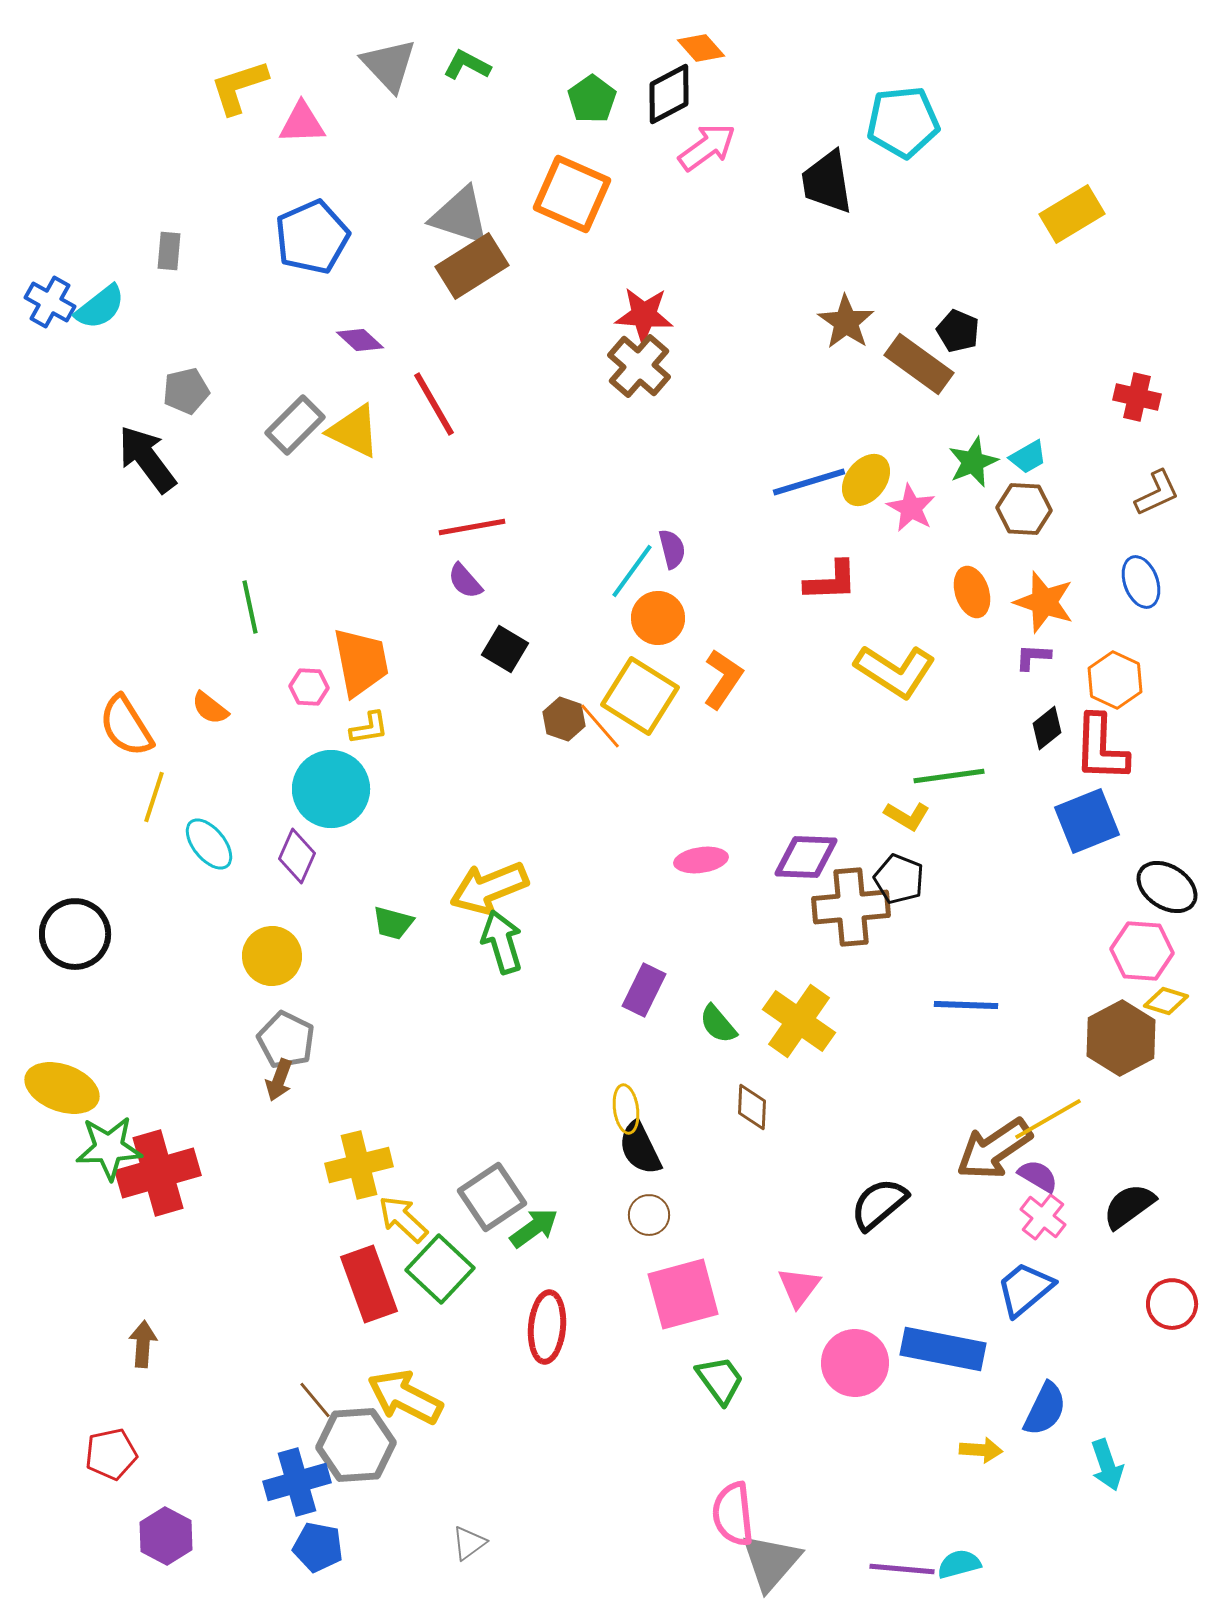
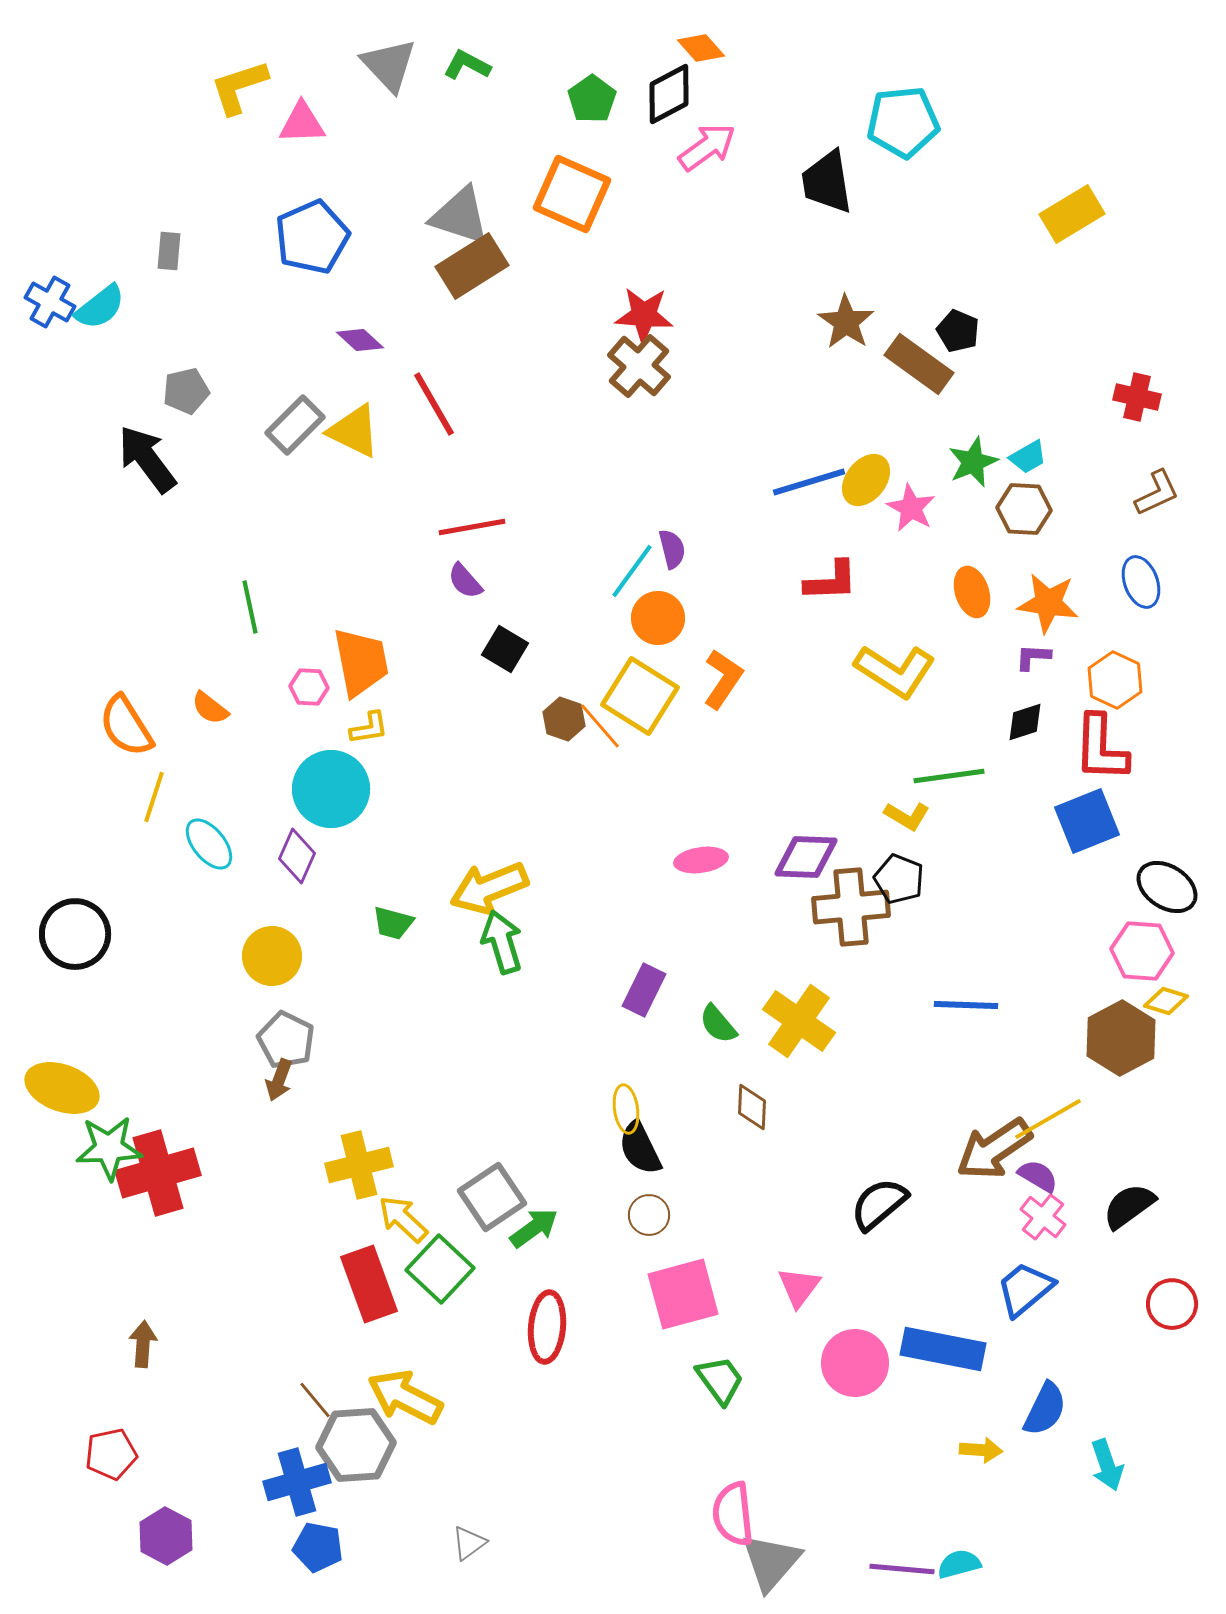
orange star at (1044, 602): moved 4 px right, 1 px down; rotated 10 degrees counterclockwise
black diamond at (1047, 728): moved 22 px left, 6 px up; rotated 21 degrees clockwise
